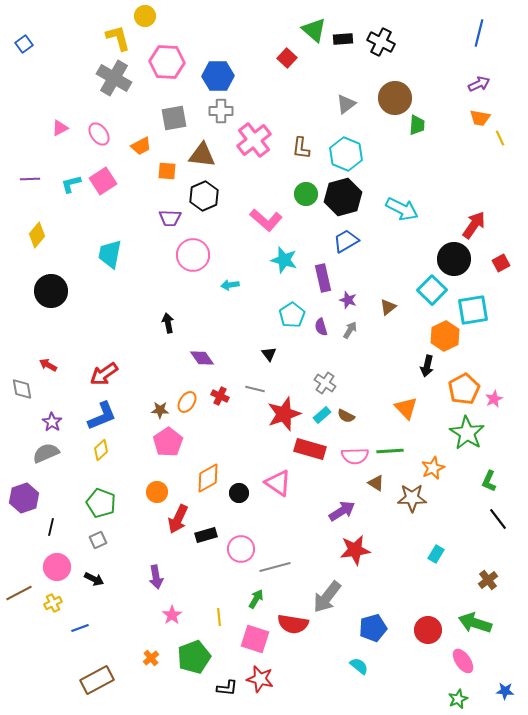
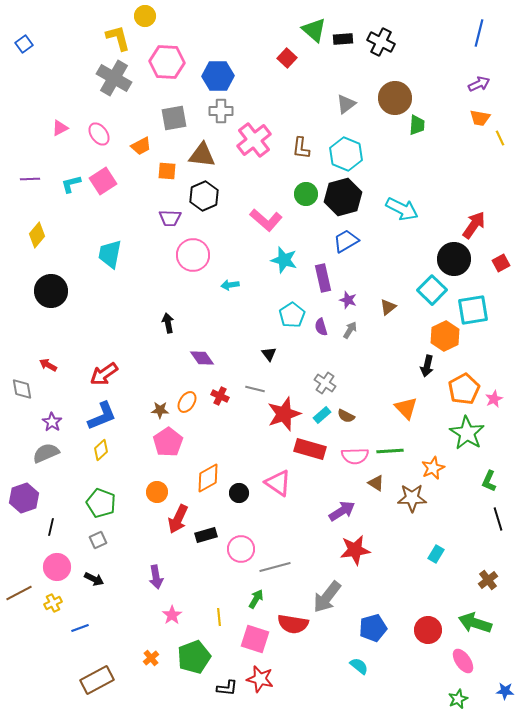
black line at (498, 519): rotated 20 degrees clockwise
